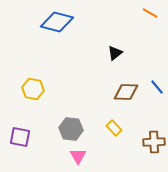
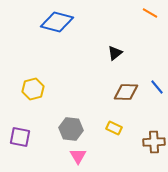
yellow hexagon: rotated 25 degrees counterclockwise
yellow rectangle: rotated 21 degrees counterclockwise
